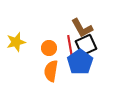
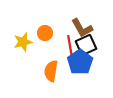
yellow star: moved 7 px right
orange circle: moved 4 px left, 15 px up
